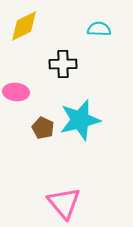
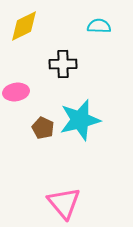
cyan semicircle: moved 3 px up
pink ellipse: rotated 15 degrees counterclockwise
